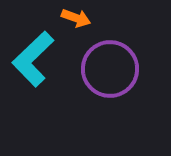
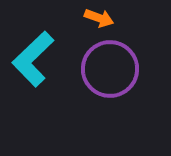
orange arrow: moved 23 px right
